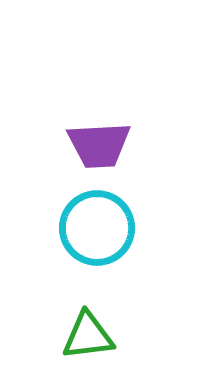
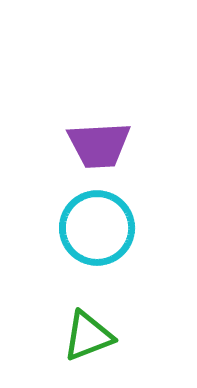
green triangle: rotated 14 degrees counterclockwise
